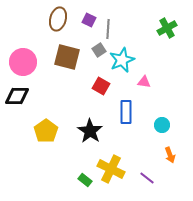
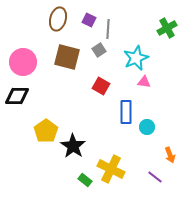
cyan star: moved 14 px right, 2 px up
cyan circle: moved 15 px left, 2 px down
black star: moved 17 px left, 15 px down
purple line: moved 8 px right, 1 px up
